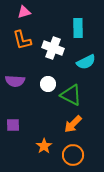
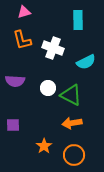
cyan rectangle: moved 8 px up
white circle: moved 4 px down
orange arrow: moved 1 px left, 1 px up; rotated 36 degrees clockwise
orange circle: moved 1 px right
